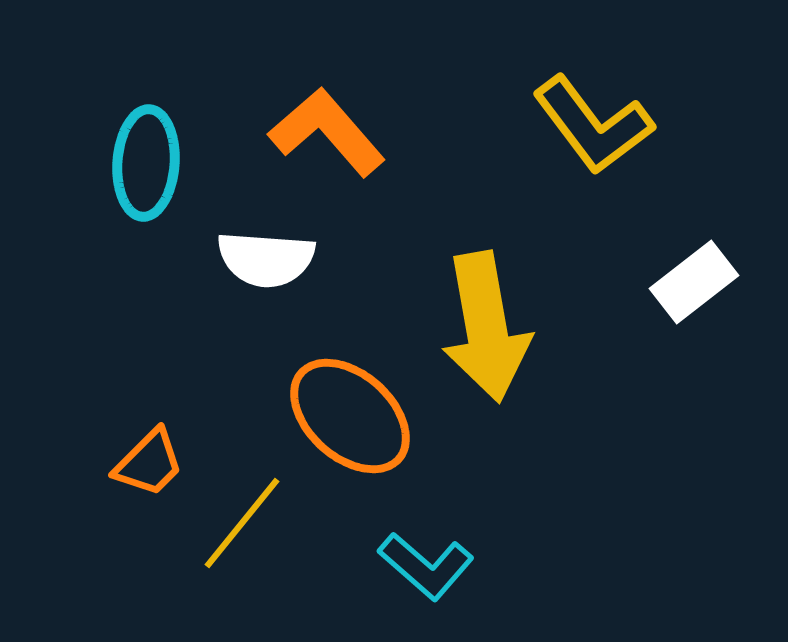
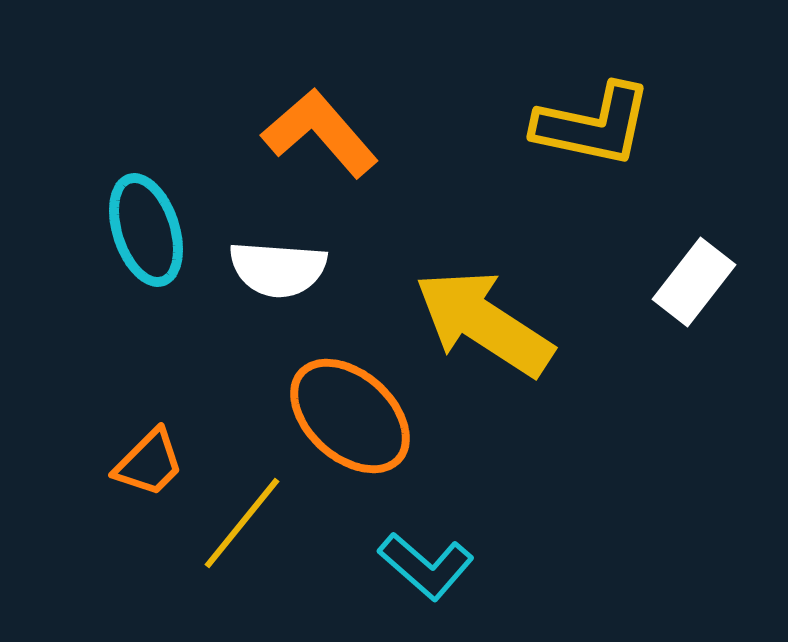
yellow L-shape: rotated 41 degrees counterclockwise
orange L-shape: moved 7 px left, 1 px down
cyan ellipse: moved 67 px down; rotated 22 degrees counterclockwise
white semicircle: moved 12 px right, 10 px down
white rectangle: rotated 14 degrees counterclockwise
yellow arrow: moved 2 px left, 4 px up; rotated 133 degrees clockwise
